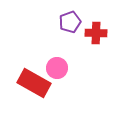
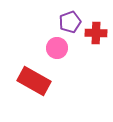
pink circle: moved 20 px up
red rectangle: moved 2 px up
